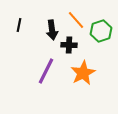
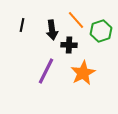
black line: moved 3 px right
